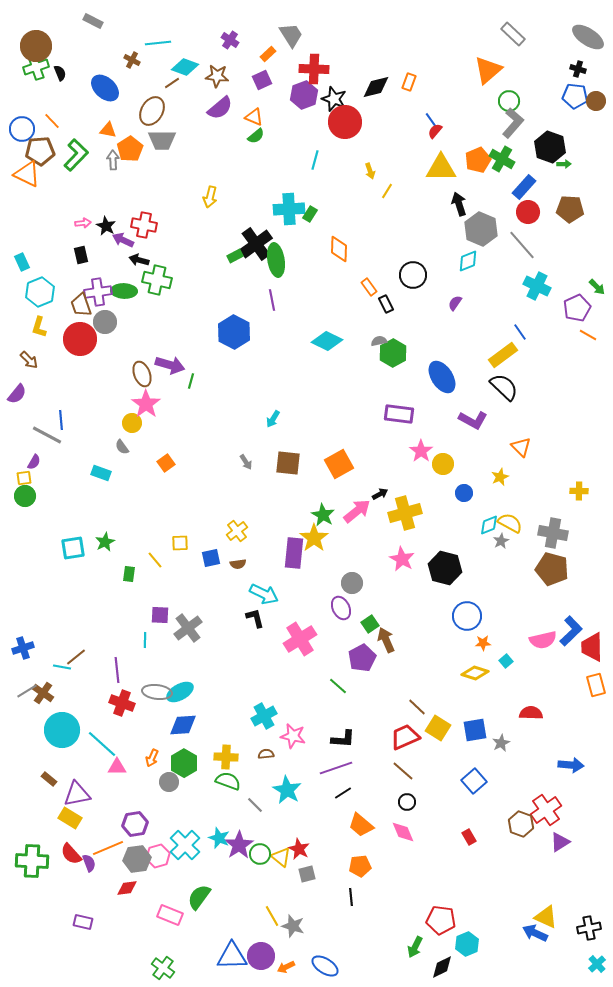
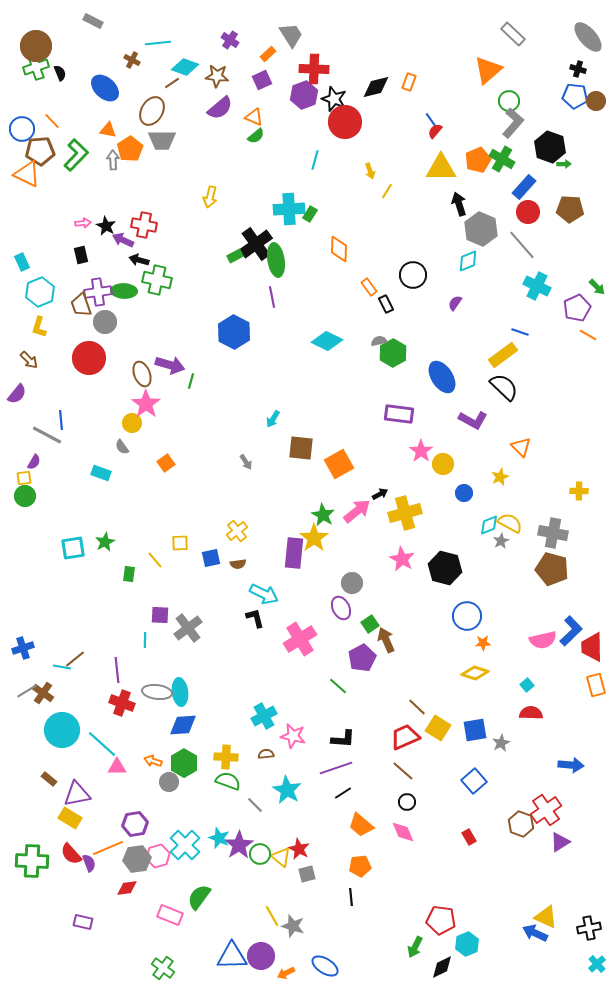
gray ellipse at (588, 37): rotated 16 degrees clockwise
purple line at (272, 300): moved 3 px up
blue line at (520, 332): rotated 36 degrees counterclockwise
red circle at (80, 339): moved 9 px right, 19 px down
brown square at (288, 463): moved 13 px right, 15 px up
brown line at (76, 657): moved 1 px left, 2 px down
cyan square at (506, 661): moved 21 px right, 24 px down
cyan ellipse at (180, 692): rotated 68 degrees counterclockwise
orange arrow at (152, 758): moved 1 px right, 3 px down; rotated 84 degrees clockwise
orange arrow at (286, 967): moved 6 px down
